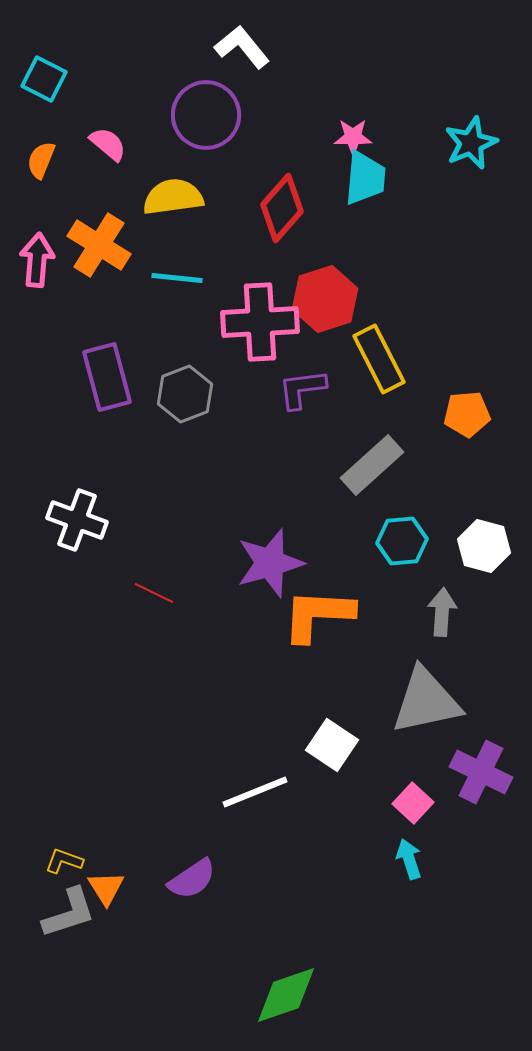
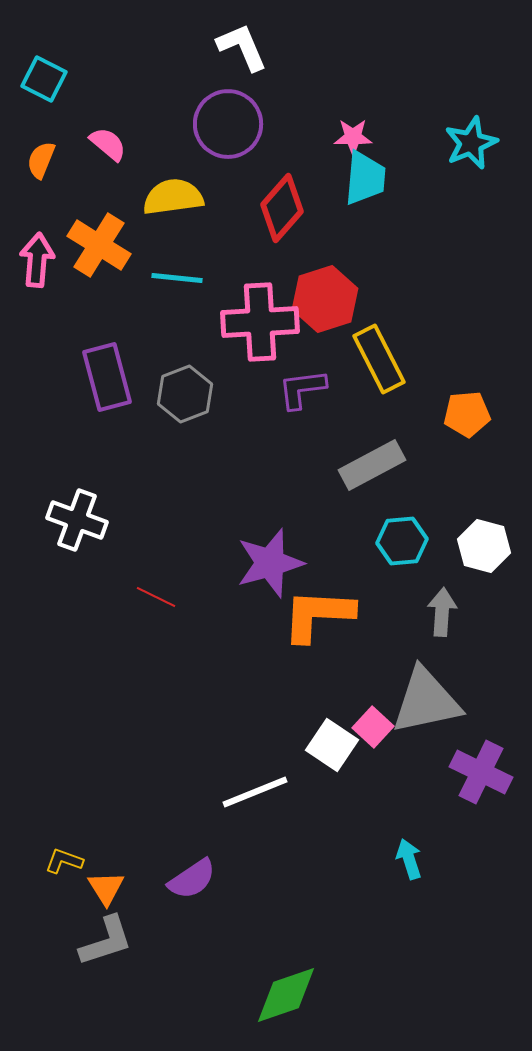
white L-shape: rotated 16 degrees clockwise
purple circle: moved 22 px right, 9 px down
gray rectangle: rotated 14 degrees clockwise
red line: moved 2 px right, 4 px down
pink square: moved 40 px left, 76 px up
gray L-shape: moved 37 px right, 28 px down
